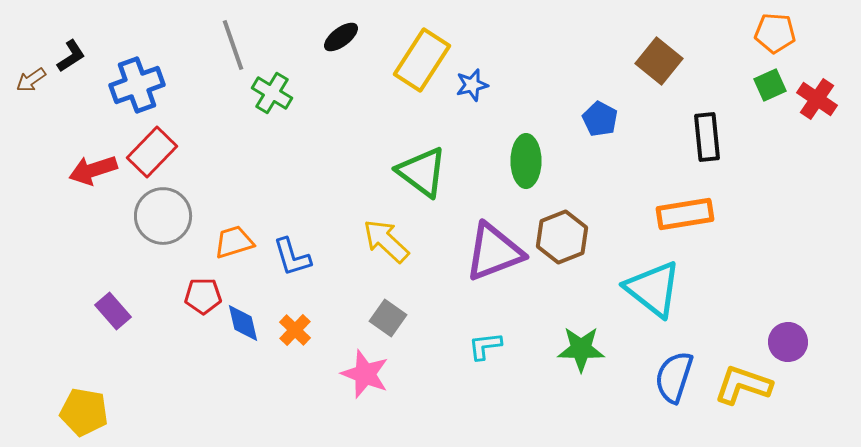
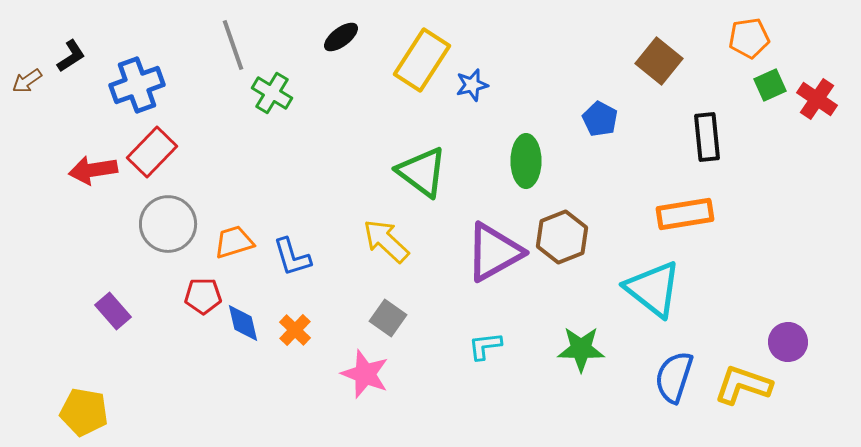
orange pentagon: moved 26 px left, 5 px down; rotated 12 degrees counterclockwise
brown arrow: moved 4 px left, 1 px down
red arrow: rotated 9 degrees clockwise
gray circle: moved 5 px right, 8 px down
purple triangle: rotated 8 degrees counterclockwise
